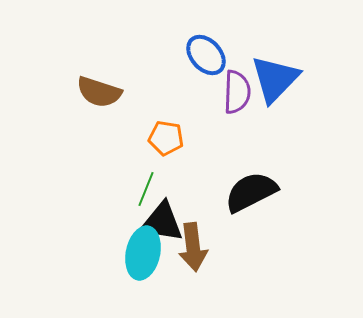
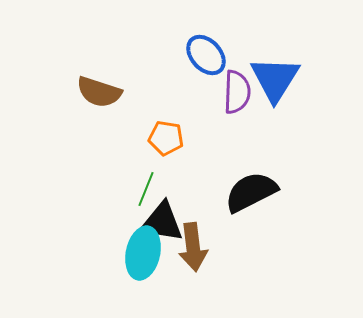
blue triangle: rotated 12 degrees counterclockwise
